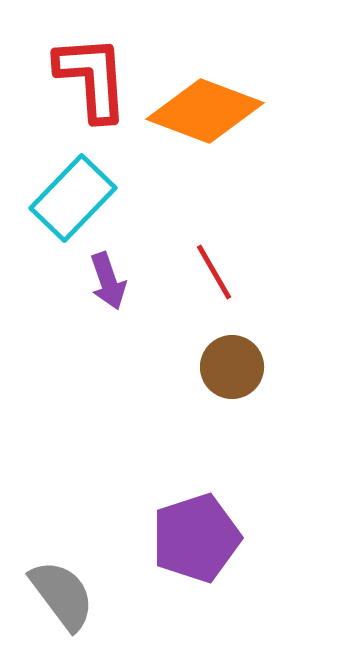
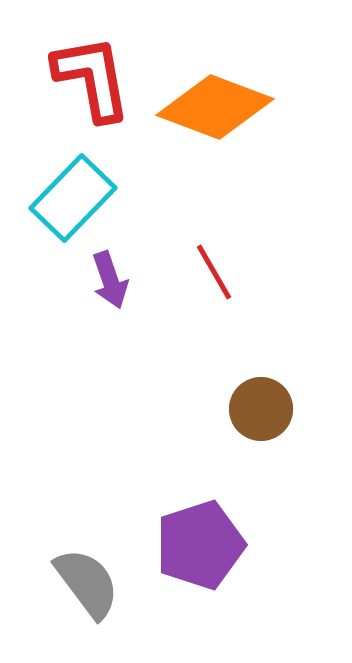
red L-shape: rotated 6 degrees counterclockwise
orange diamond: moved 10 px right, 4 px up
purple arrow: moved 2 px right, 1 px up
brown circle: moved 29 px right, 42 px down
purple pentagon: moved 4 px right, 7 px down
gray semicircle: moved 25 px right, 12 px up
